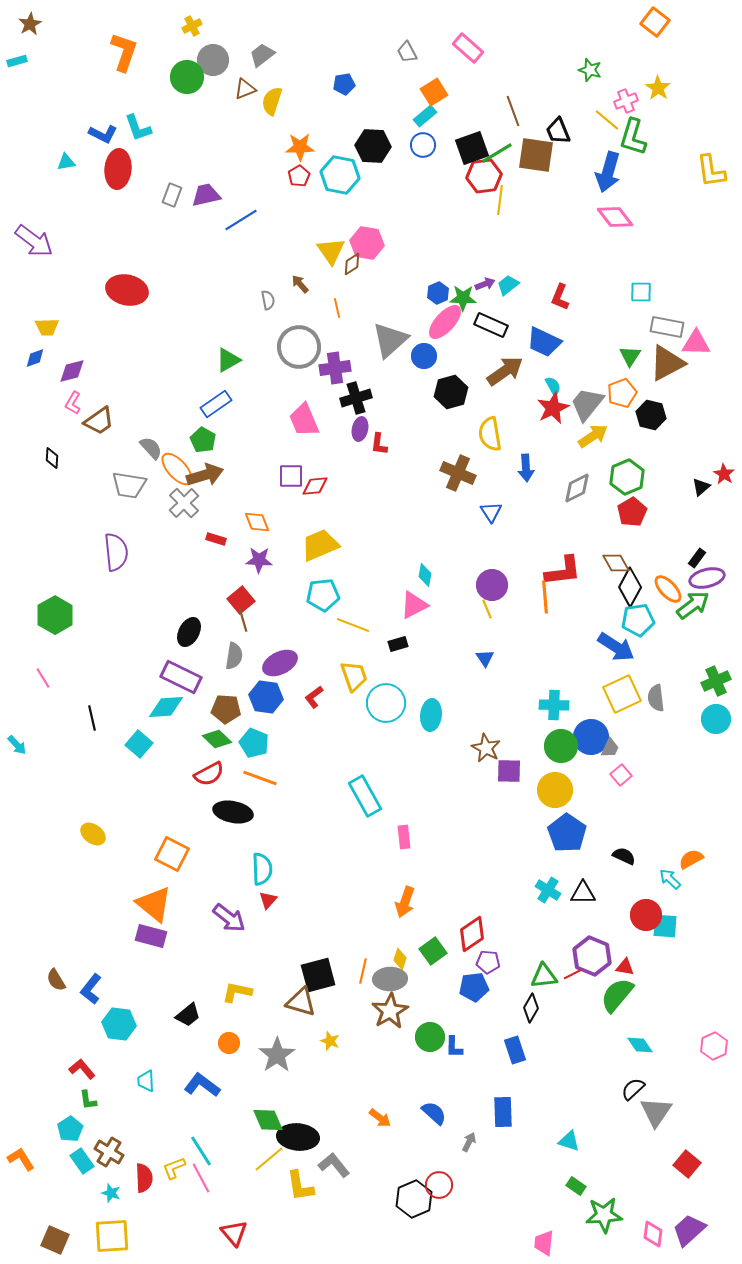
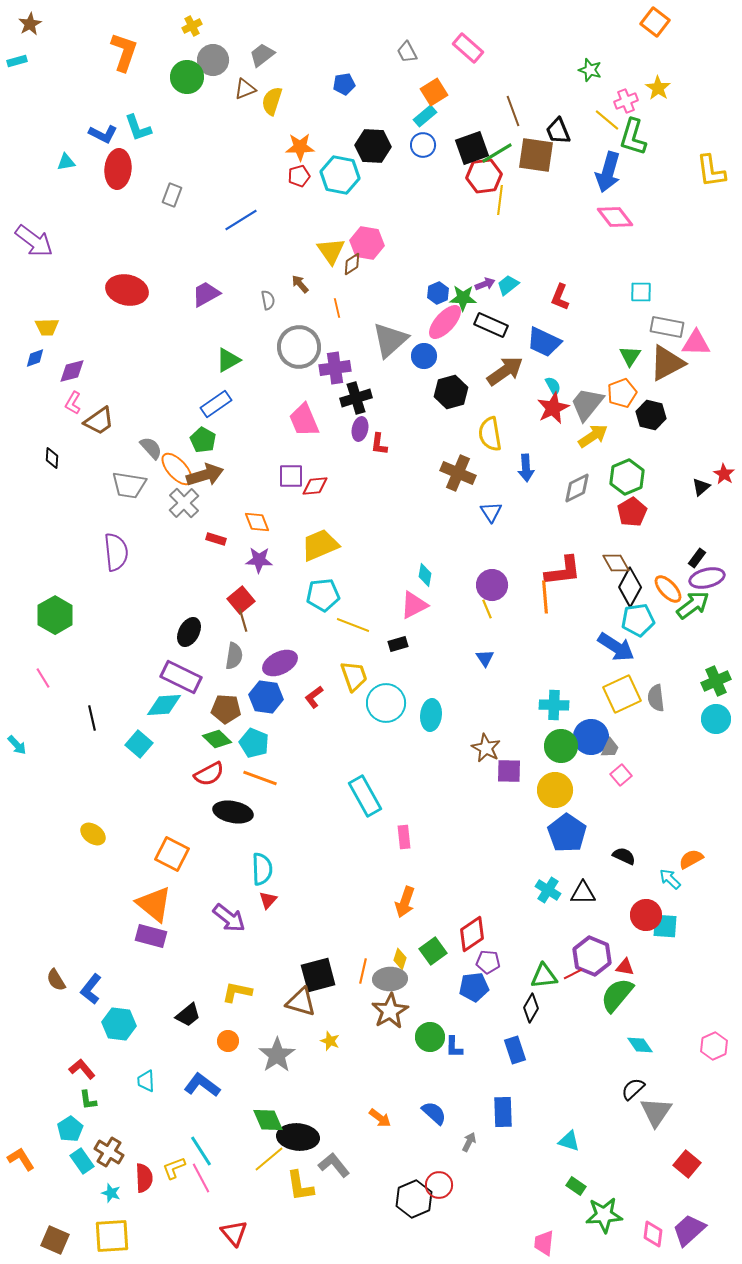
red pentagon at (299, 176): rotated 15 degrees clockwise
purple trapezoid at (206, 195): moved 99 px down; rotated 16 degrees counterclockwise
cyan diamond at (166, 707): moved 2 px left, 2 px up
orange circle at (229, 1043): moved 1 px left, 2 px up
